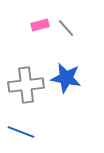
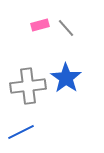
blue star: rotated 24 degrees clockwise
gray cross: moved 2 px right, 1 px down
blue line: rotated 48 degrees counterclockwise
